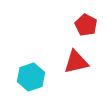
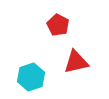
red pentagon: moved 28 px left
